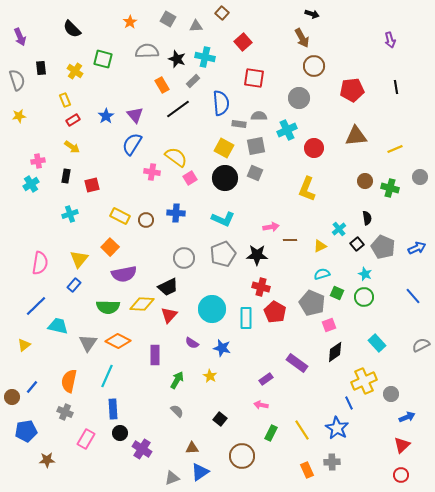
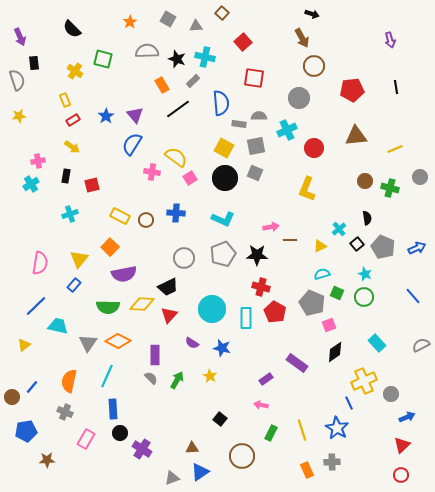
black rectangle at (41, 68): moved 7 px left, 5 px up
gray semicircle at (177, 411): moved 26 px left, 33 px up
yellow line at (302, 430): rotated 15 degrees clockwise
